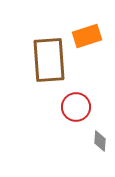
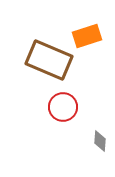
brown rectangle: rotated 63 degrees counterclockwise
red circle: moved 13 px left
